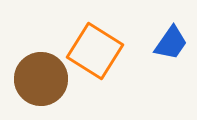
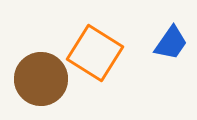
orange square: moved 2 px down
